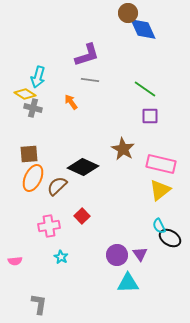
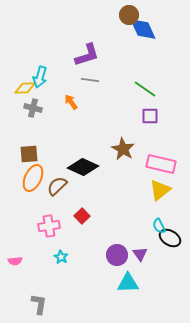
brown circle: moved 1 px right, 2 px down
cyan arrow: moved 2 px right
yellow diamond: moved 6 px up; rotated 35 degrees counterclockwise
